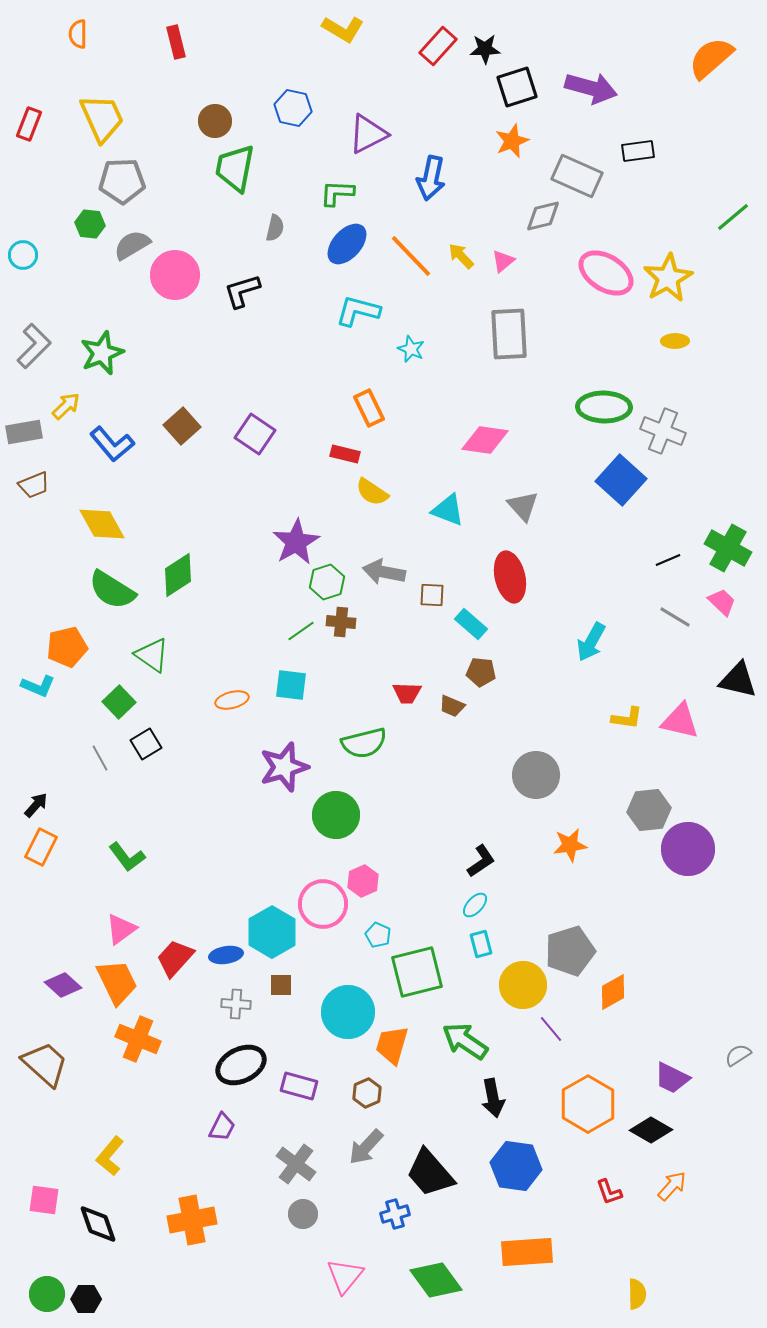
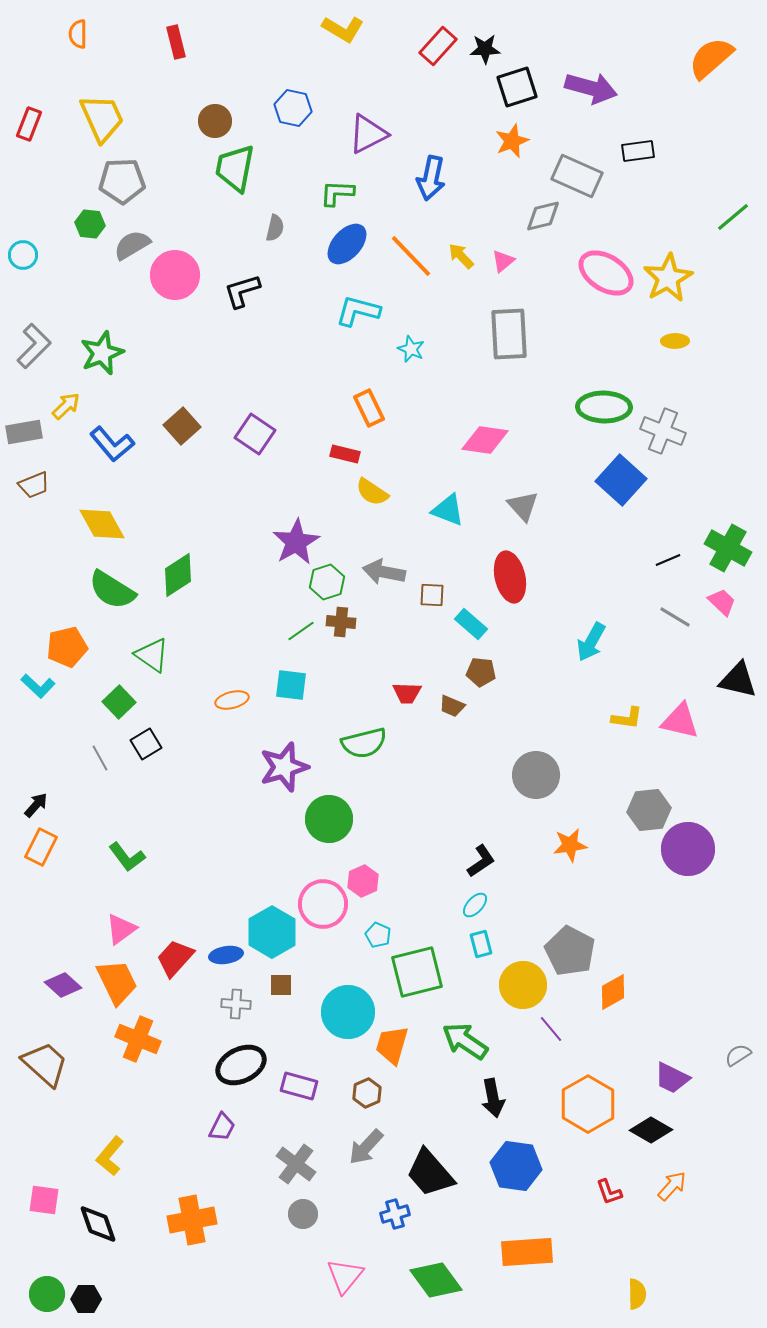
cyan L-shape at (38, 686): rotated 20 degrees clockwise
green circle at (336, 815): moved 7 px left, 4 px down
gray pentagon at (570, 951): rotated 27 degrees counterclockwise
